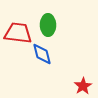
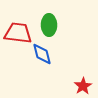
green ellipse: moved 1 px right
